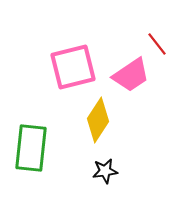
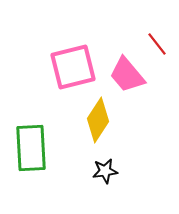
pink trapezoid: moved 4 px left; rotated 84 degrees clockwise
green rectangle: rotated 9 degrees counterclockwise
